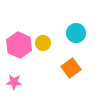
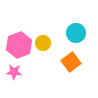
pink hexagon: rotated 15 degrees clockwise
orange square: moved 6 px up
pink star: moved 10 px up
